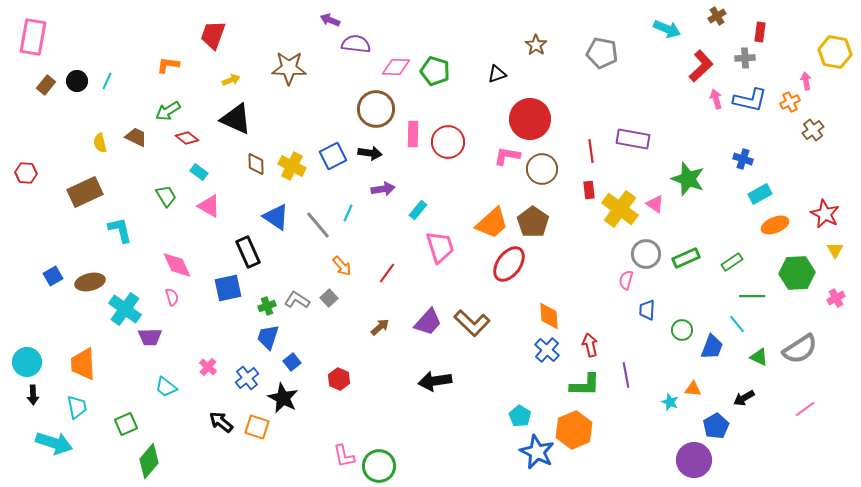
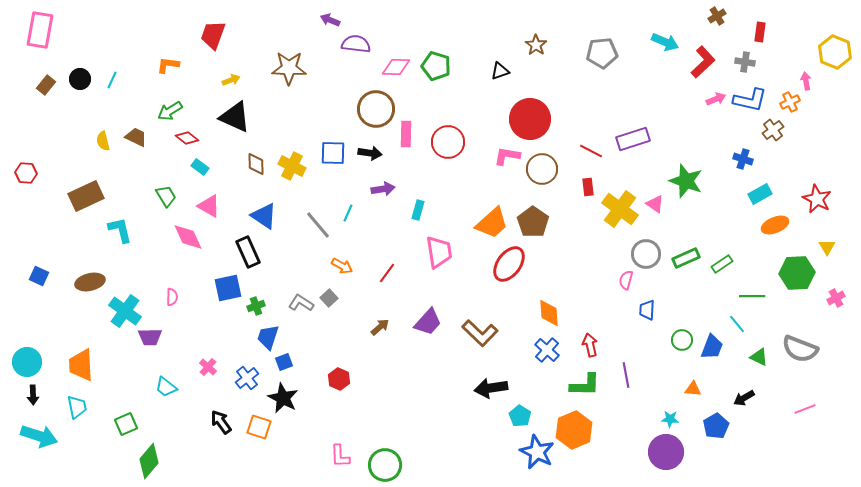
cyan arrow at (667, 29): moved 2 px left, 13 px down
pink rectangle at (33, 37): moved 7 px right, 7 px up
yellow hexagon at (835, 52): rotated 12 degrees clockwise
gray pentagon at (602, 53): rotated 16 degrees counterclockwise
gray cross at (745, 58): moved 4 px down; rotated 12 degrees clockwise
red L-shape at (701, 66): moved 2 px right, 4 px up
green pentagon at (435, 71): moved 1 px right, 5 px up
black triangle at (497, 74): moved 3 px right, 3 px up
black circle at (77, 81): moved 3 px right, 2 px up
cyan line at (107, 81): moved 5 px right, 1 px up
pink arrow at (716, 99): rotated 84 degrees clockwise
green arrow at (168, 111): moved 2 px right
black triangle at (236, 119): moved 1 px left, 2 px up
brown cross at (813, 130): moved 40 px left
pink rectangle at (413, 134): moved 7 px left
purple rectangle at (633, 139): rotated 28 degrees counterclockwise
yellow semicircle at (100, 143): moved 3 px right, 2 px up
red line at (591, 151): rotated 55 degrees counterclockwise
blue square at (333, 156): moved 3 px up; rotated 28 degrees clockwise
cyan rectangle at (199, 172): moved 1 px right, 5 px up
green star at (688, 179): moved 2 px left, 2 px down
red rectangle at (589, 190): moved 1 px left, 3 px up
brown rectangle at (85, 192): moved 1 px right, 4 px down
cyan rectangle at (418, 210): rotated 24 degrees counterclockwise
red star at (825, 214): moved 8 px left, 15 px up
blue triangle at (276, 217): moved 12 px left, 1 px up
pink trapezoid at (440, 247): moved 1 px left, 5 px down; rotated 8 degrees clockwise
yellow triangle at (835, 250): moved 8 px left, 3 px up
green rectangle at (732, 262): moved 10 px left, 2 px down
pink diamond at (177, 265): moved 11 px right, 28 px up
orange arrow at (342, 266): rotated 20 degrees counterclockwise
blue square at (53, 276): moved 14 px left; rotated 36 degrees counterclockwise
pink semicircle at (172, 297): rotated 18 degrees clockwise
gray L-shape at (297, 300): moved 4 px right, 3 px down
green cross at (267, 306): moved 11 px left
cyan cross at (125, 309): moved 2 px down
orange diamond at (549, 316): moved 3 px up
brown L-shape at (472, 323): moved 8 px right, 10 px down
green circle at (682, 330): moved 10 px down
gray semicircle at (800, 349): rotated 54 degrees clockwise
blue square at (292, 362): moved 8 px left; rotated 18 degrees clockwise
orange trapezoid at (83, 364): moved 2 px left, 1 px down
black arrow at (435, 381): moved 56 px right, 7 px down
cyan star at (670, 402): moved 17 px down; rotated 18 degrees counterclockwise
pink line at (805, 409): rotated 15 degrees clockwise
black arrow at (221, 422): rotated 15 degrees clockwise
orange square at (257, 427): moved 2 px right
cyan arrow at (54, 443): moved 15 px left, 7 px up
pink L-shape at (344, 456): moved 4 px left; rotated 10 degrees clockwise
purple circle at (694, 460): moved 28 px left, 8 px up
green circle at (379, 466): moved 6 px right, 1 px up
